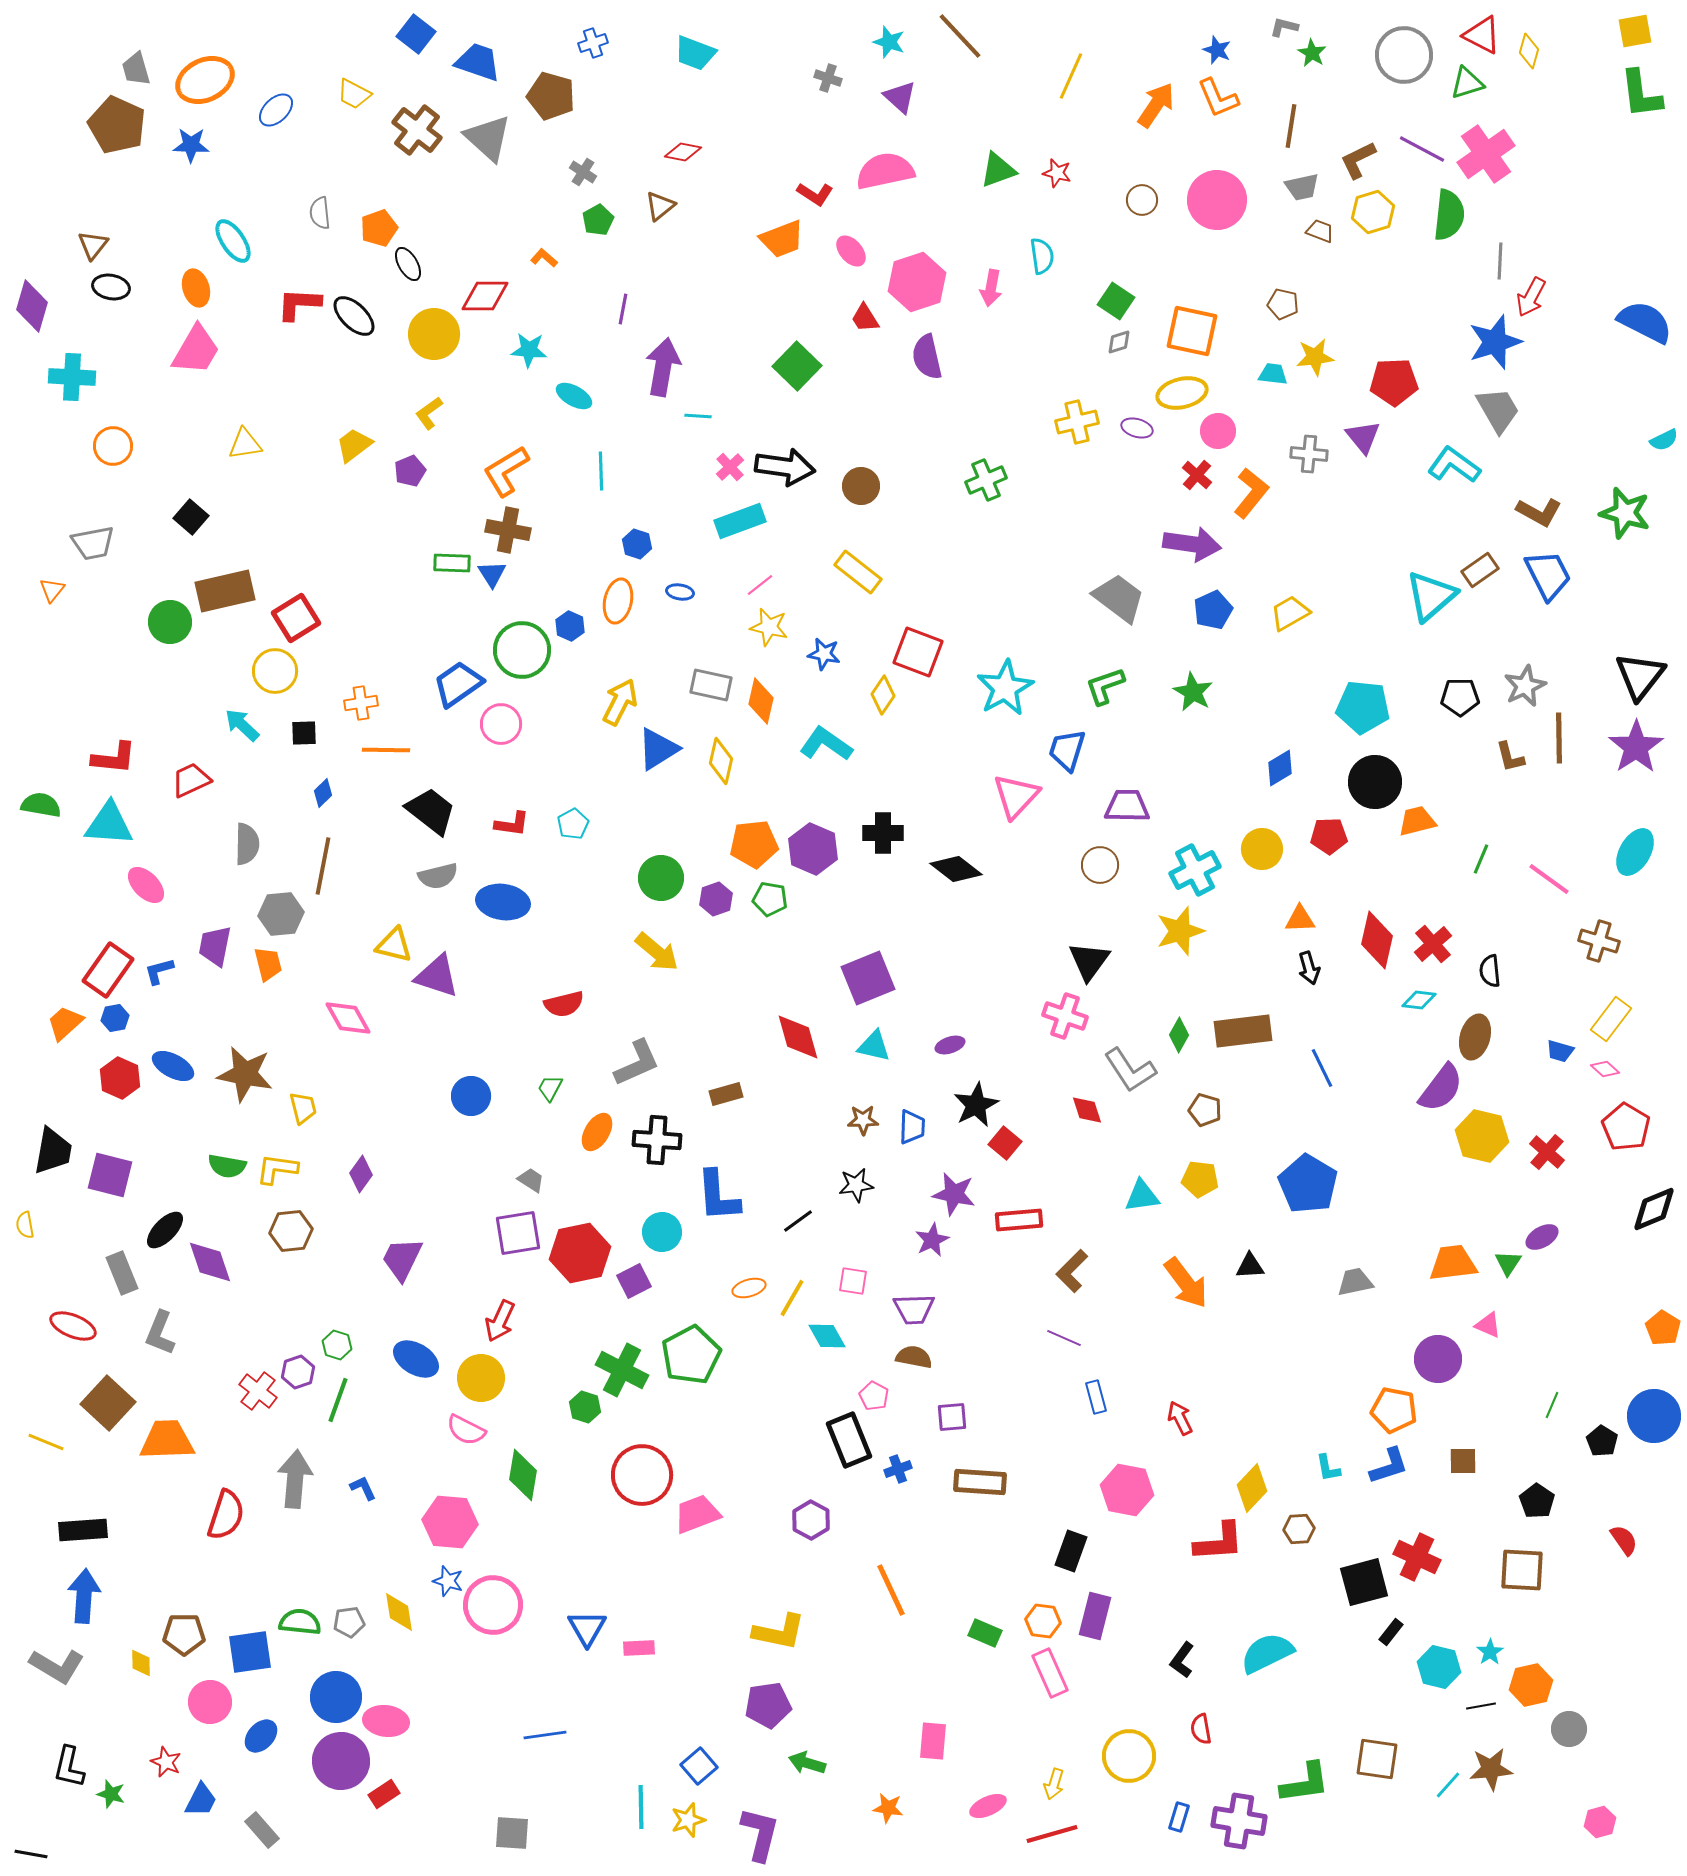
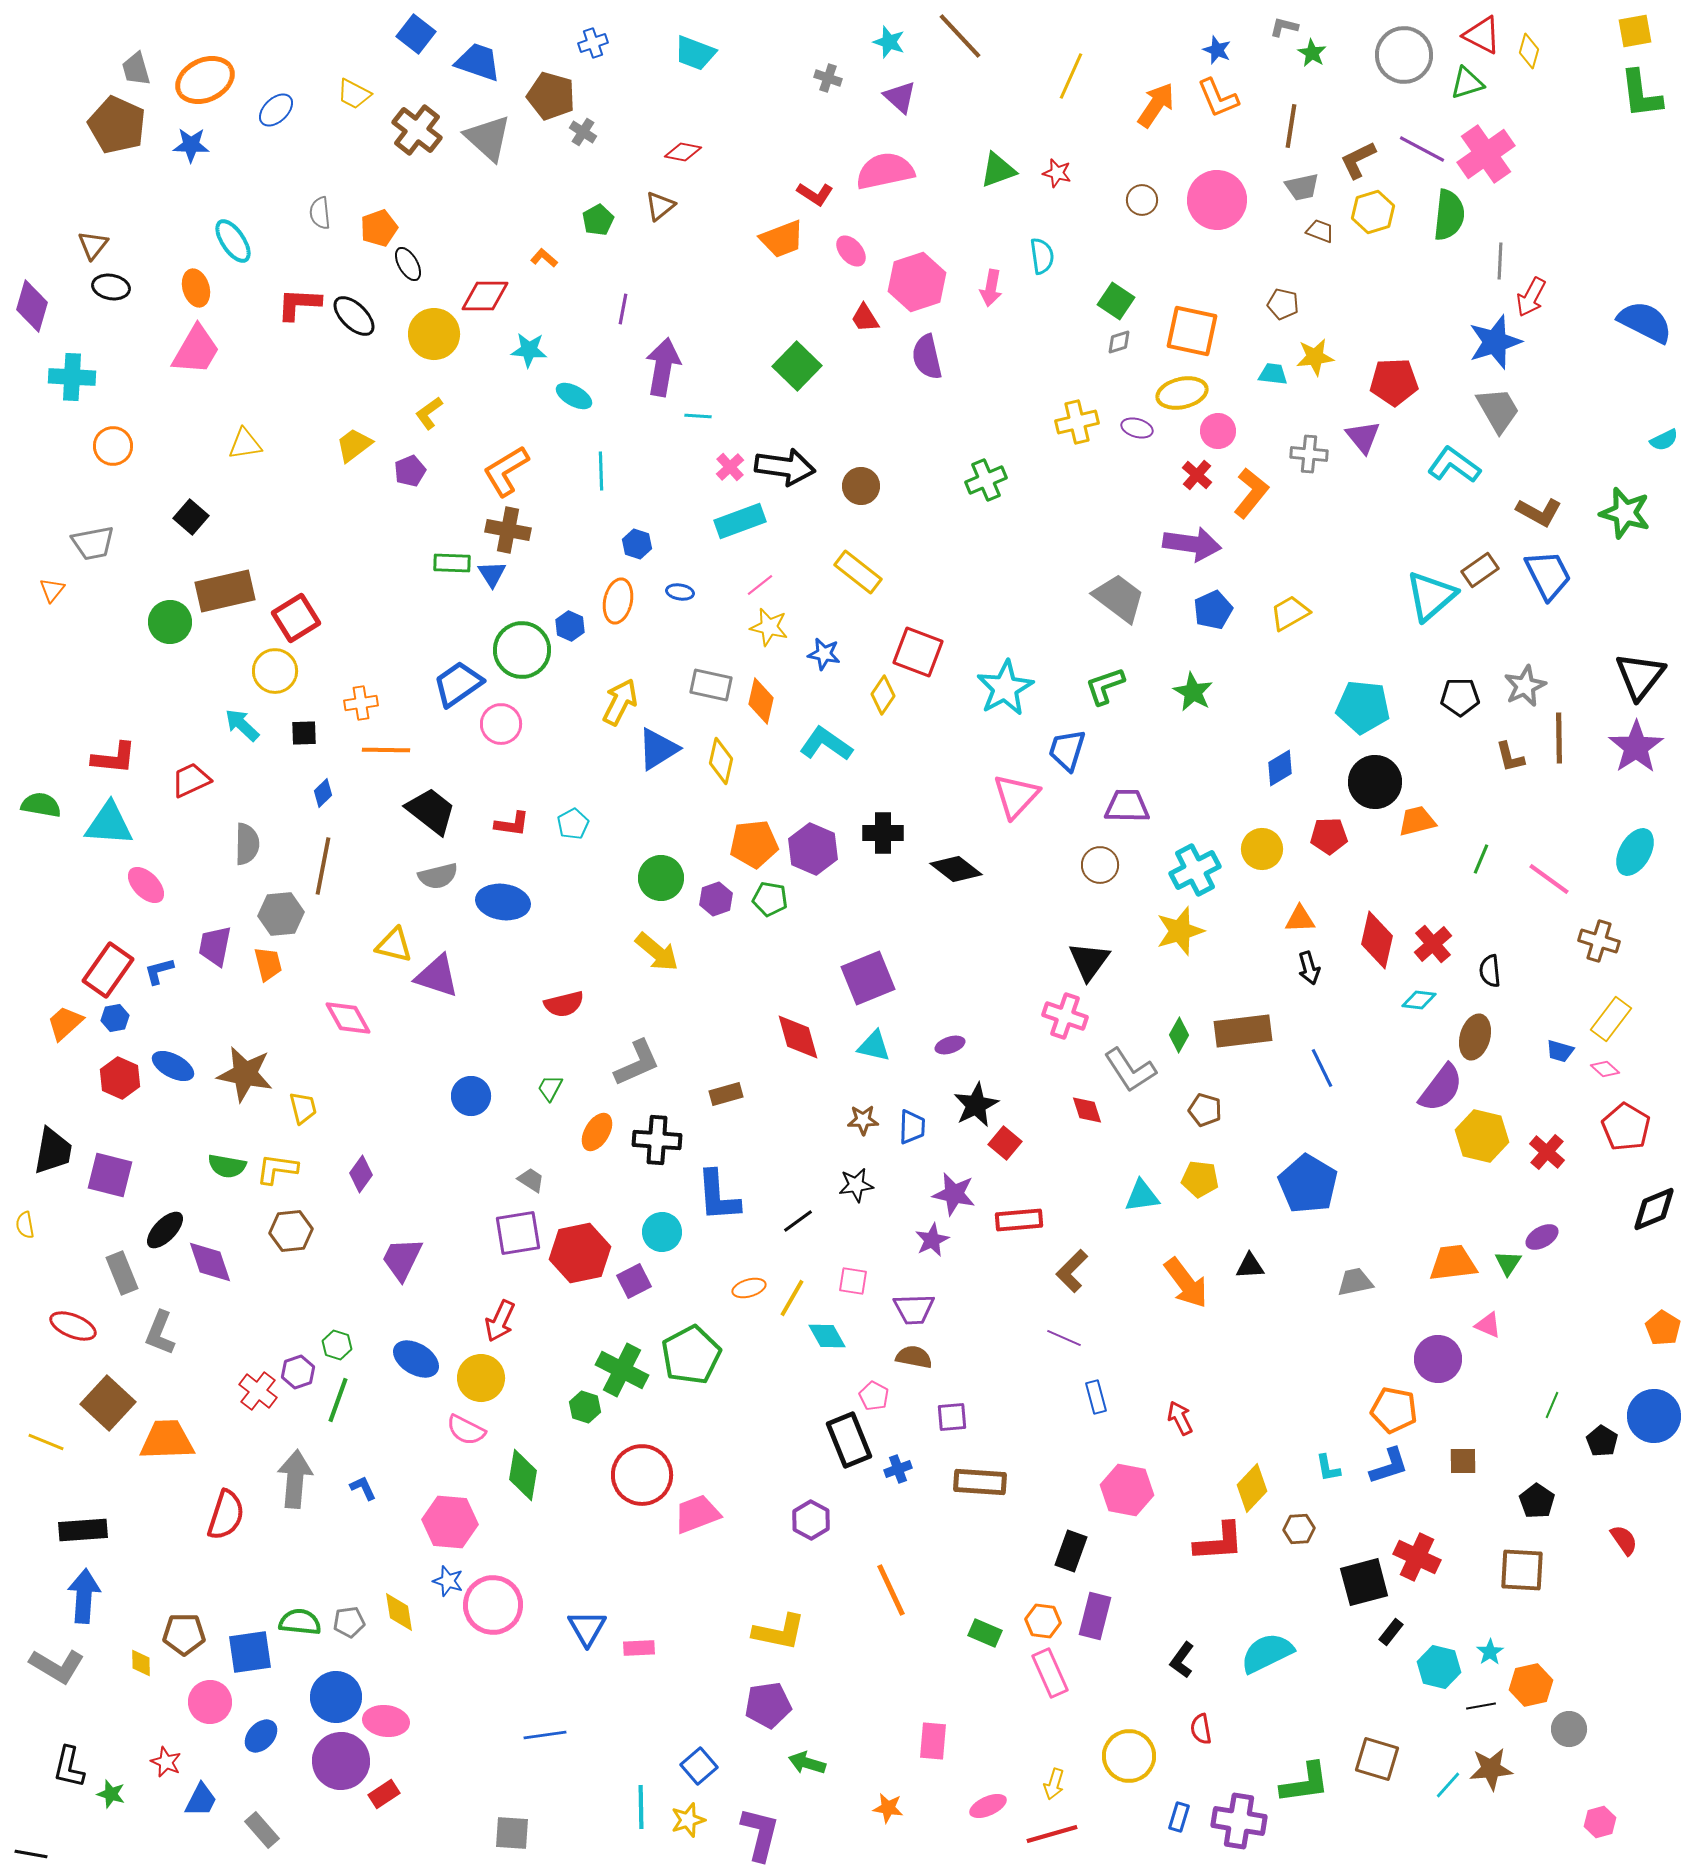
gray cross at (583, 172): moved 40 px up
brown square at (1377, 1759): rotated 9 degrees clockwise
